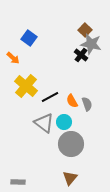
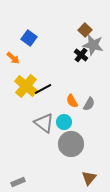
gray star: moved 2 px right, 1 px down
black line: moved 7 px left, 8 px up
gray semicircle: moved 2 px right; rotated 48 degrees clockwise
brown triangle: moved 19 px right
gray rectangle: rotated 24 degrees counterclockwise
